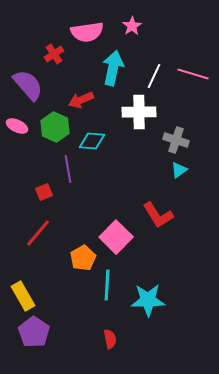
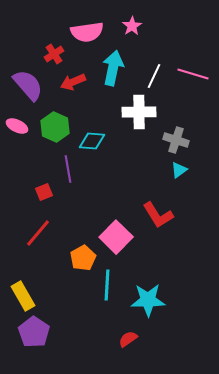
red arrow: moved 8 px left, 18 px up
red semicircle: moved 18 px right; rotated 114 degrees counterclockwise
